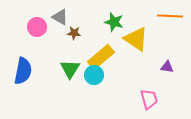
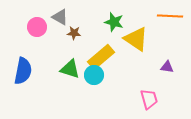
green triangle: rotated 45 degrees counterclockwise
